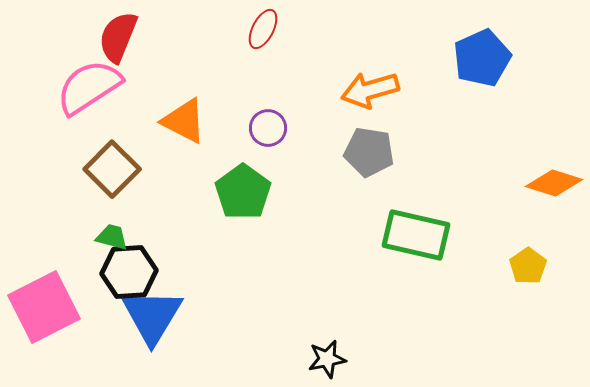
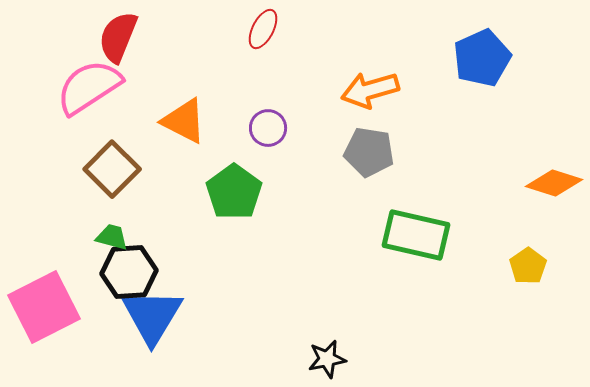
green pentagon: moved 9 px left
